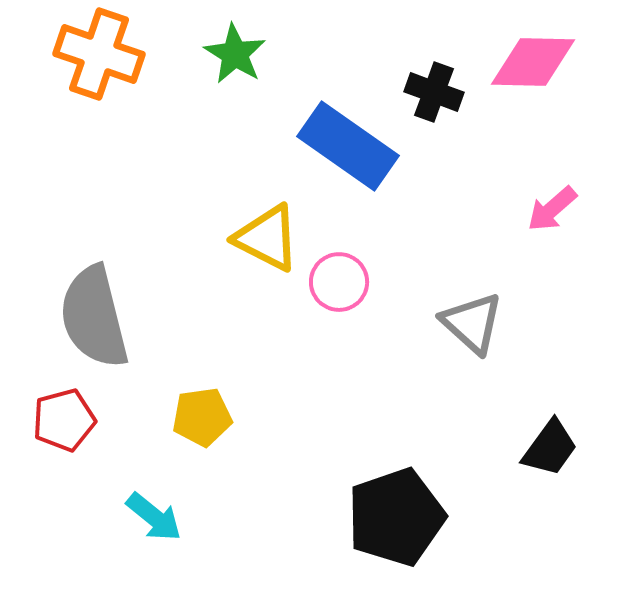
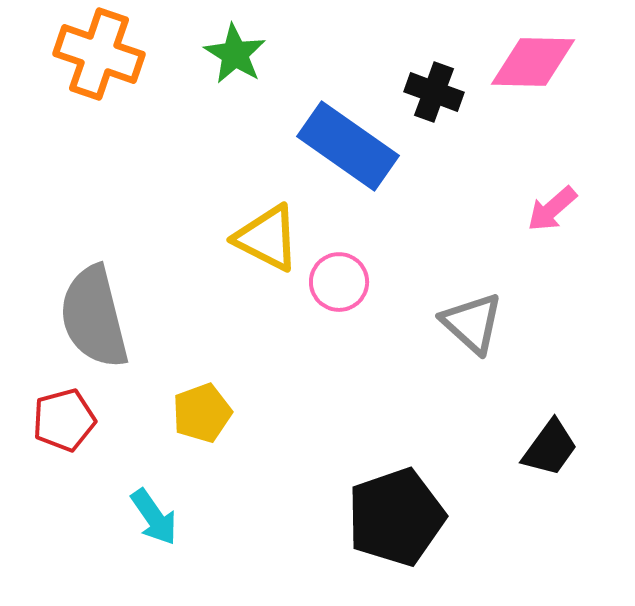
yellow pentagon: moved 4 px up; rotated 12 degrees counterclockwise
cyan arrow: rotated 16 degrees clockwise
